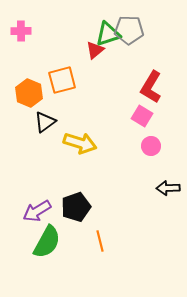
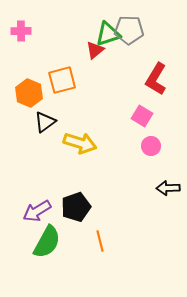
red L-shape: moved 5 px right, 8 px up
